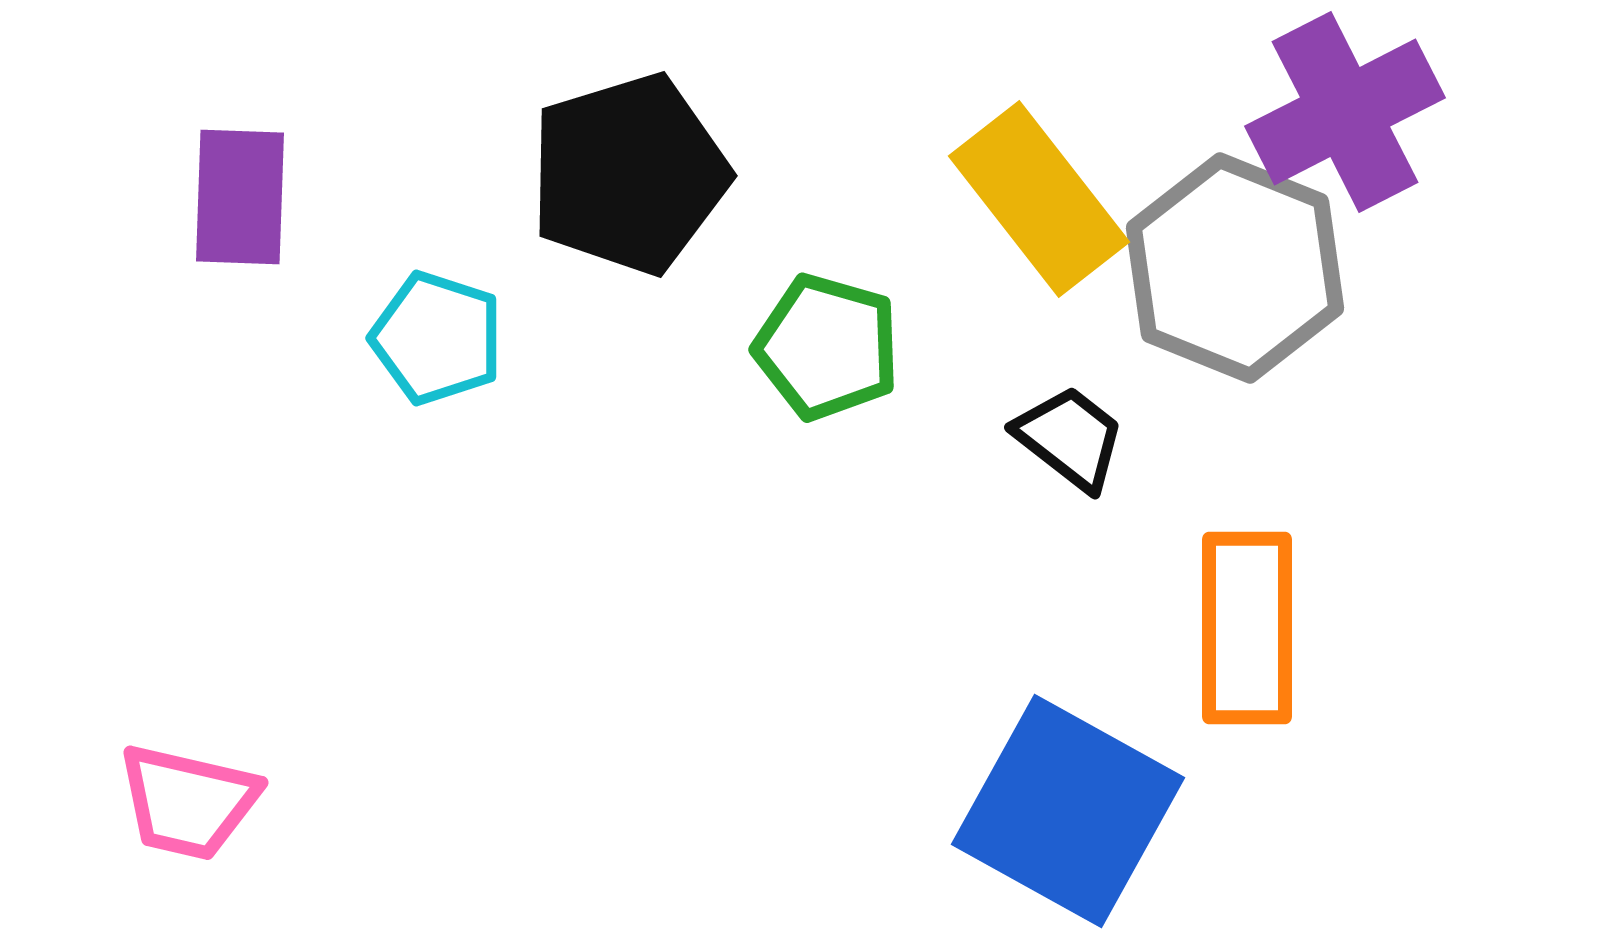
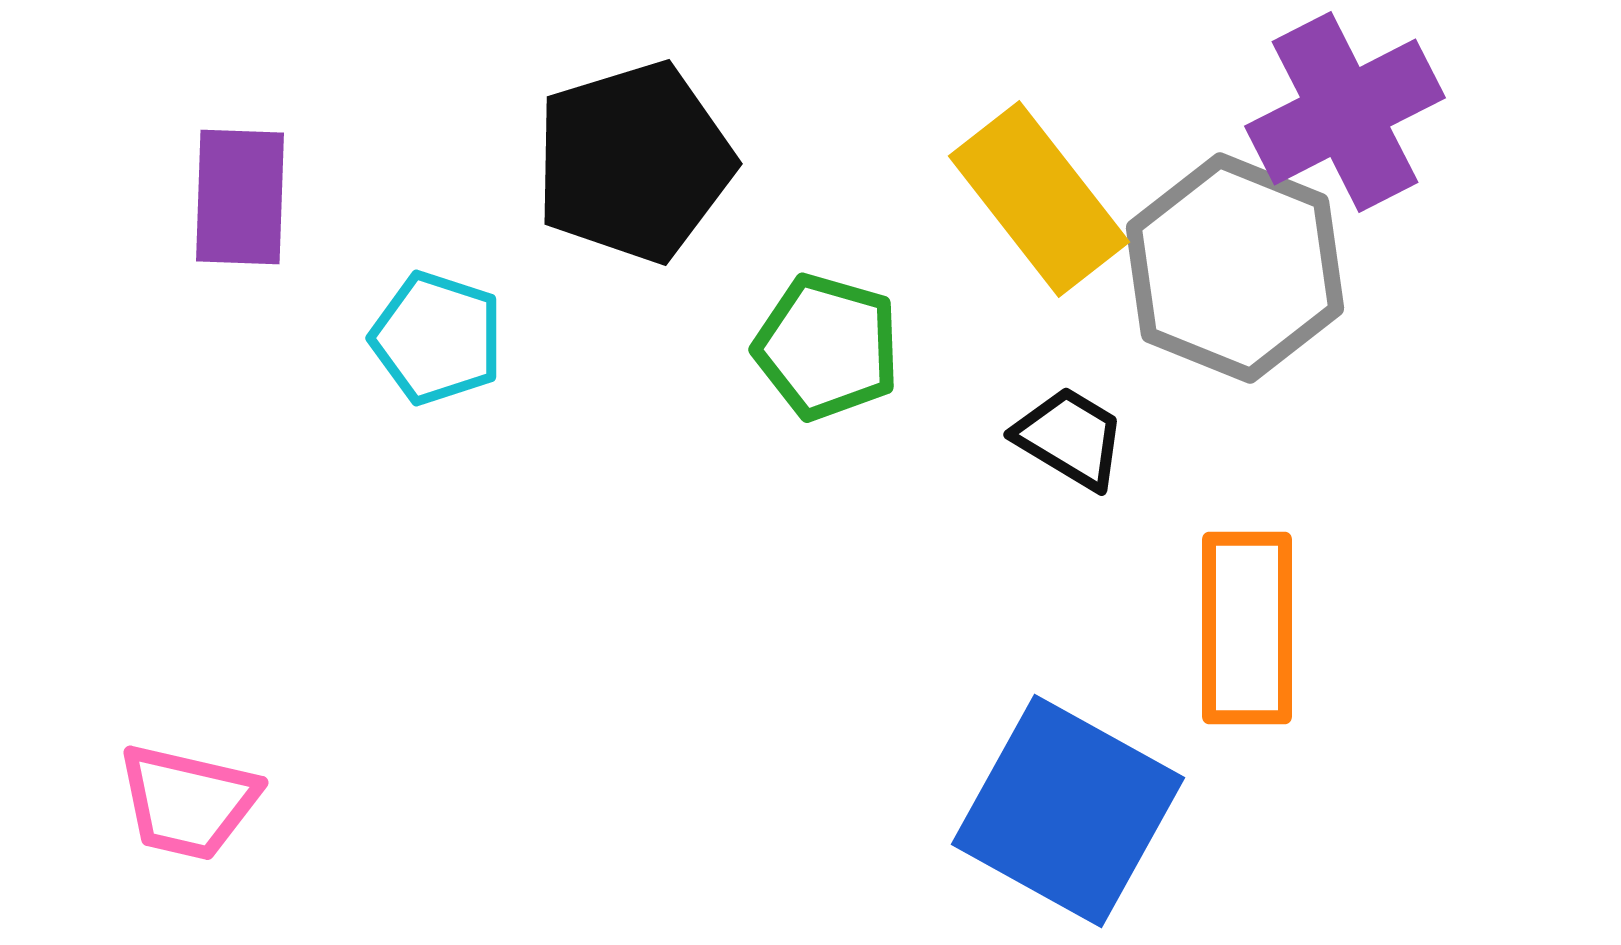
black pentagon: moved 5 px right, 12 px up
black trapezoid: rotated 7 degrees counterclockwise
